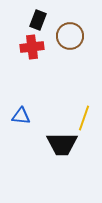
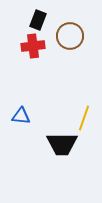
red cross: moved 1 px right, 1 px up
